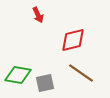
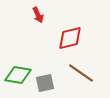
red diamond: moved 3 px left, 2 px up
